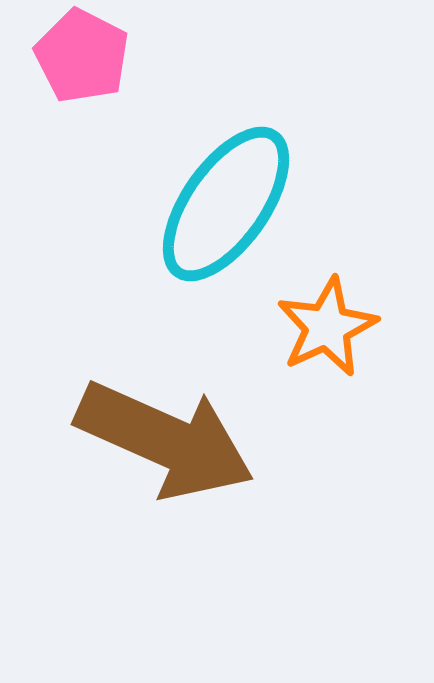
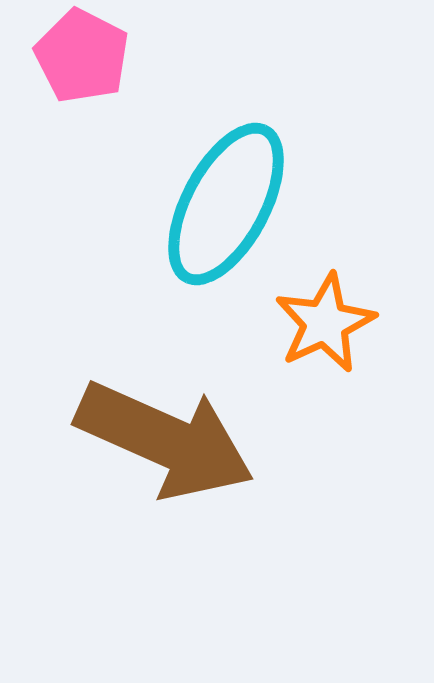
cyan ellipse: rotated 7 degrees counterclockwise
orange star: moved 2 px left, 4 px up
